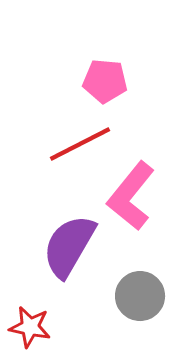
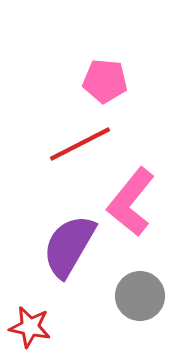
pink L-shape: moved 6 px down
